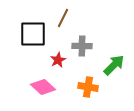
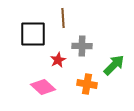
brown line: rotated 30 degrees counterclockwise
orange cross: moved 1 px left, 3 px up
